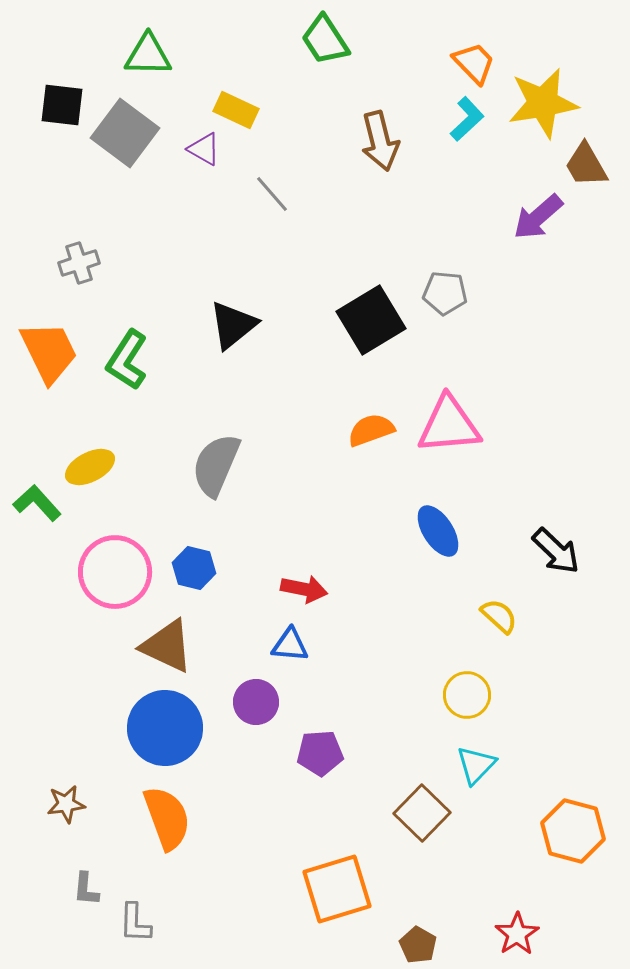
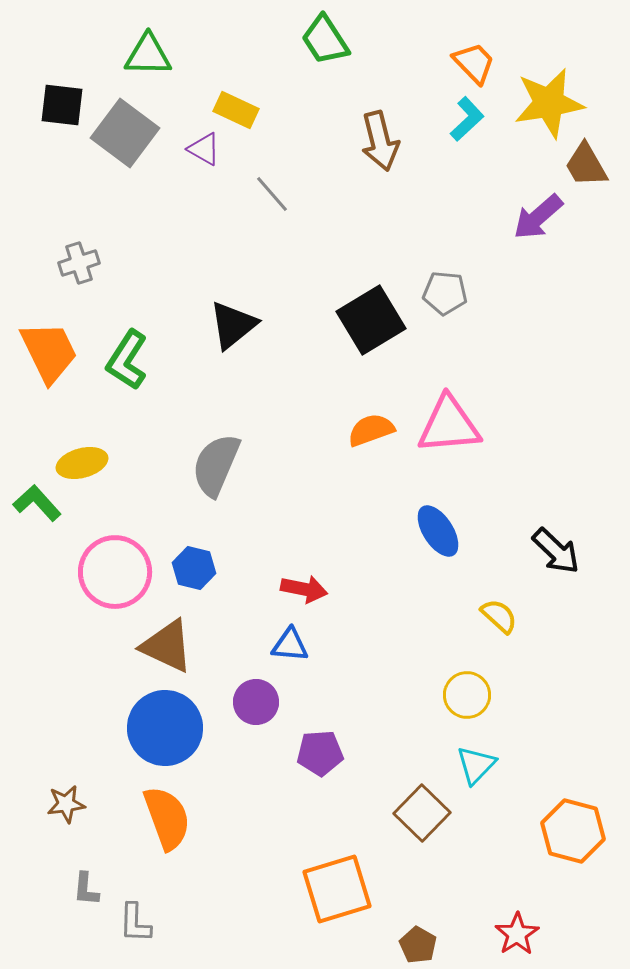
yellow star at (543, 103): moved 6 px right
yellow ellipse at (90, 467): moved 8 px left, 4 px up; rotated 12 degrees clockwise
